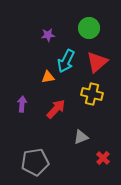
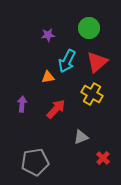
cyan arrow: moved 1 px right
yellow cross: rotated 15 degrees clockwise
